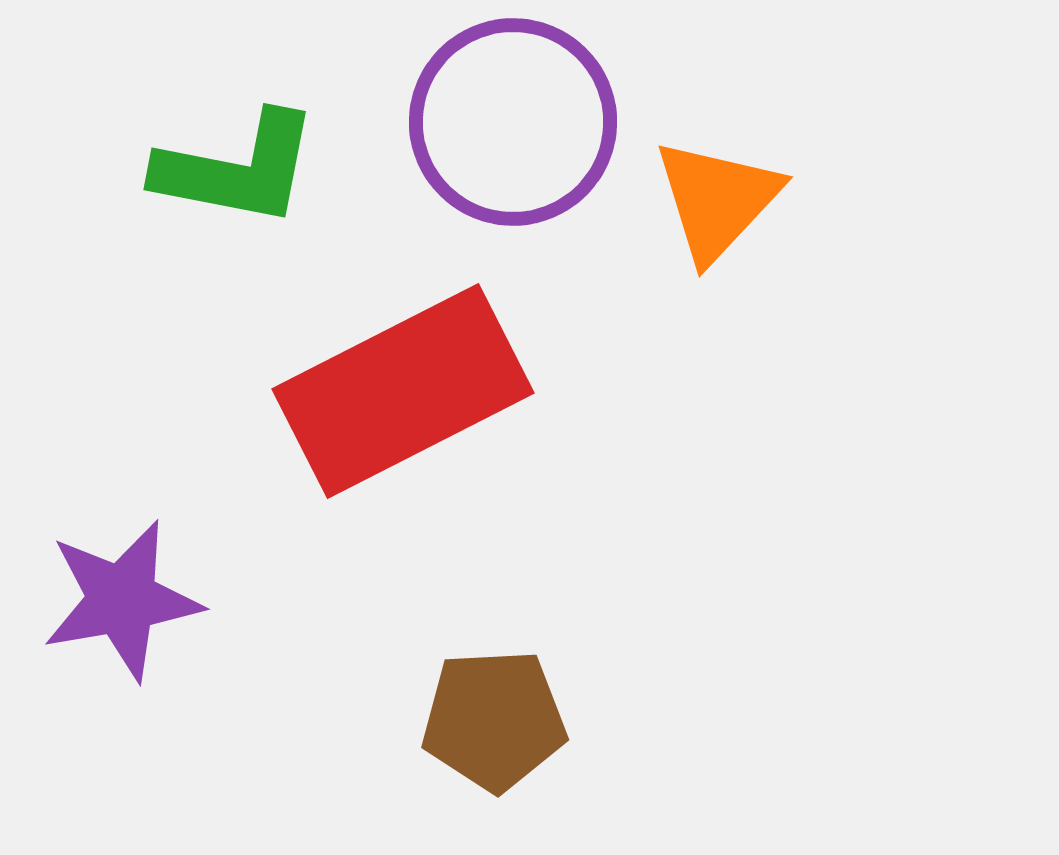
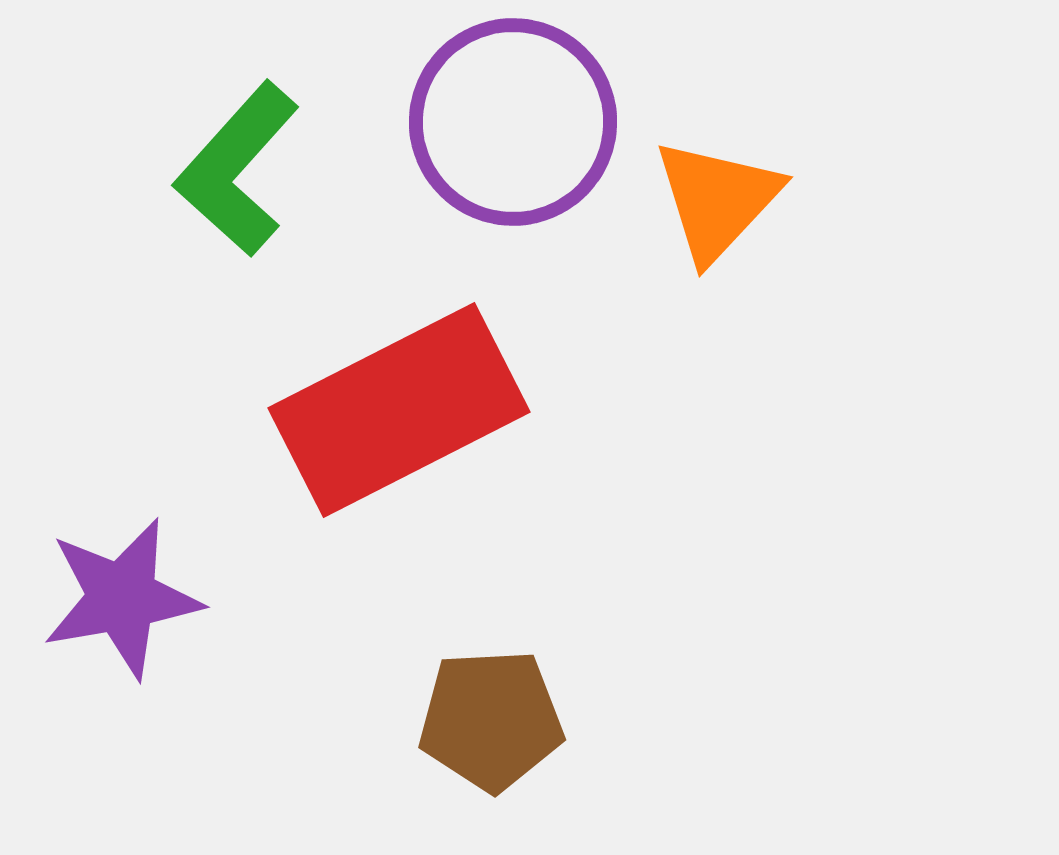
green L-shape: rotated 121 degrees clockwise
red rectangle: moved 4 px left, 19 px down
purple star: moved 2 px up
brown pentagon: moved 3 px left
